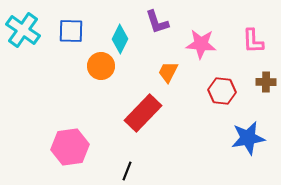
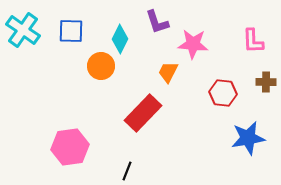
pink star: moved 8 px left
red hexagon: moved 1 px right, 2 px down
